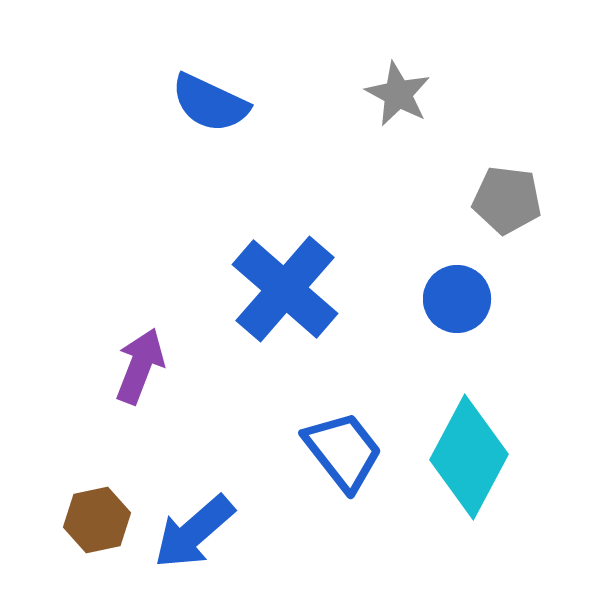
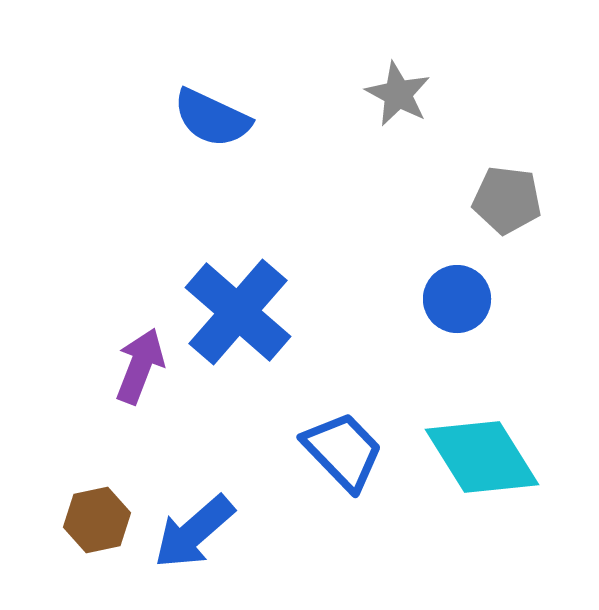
blue semicircle: moved 2 px right, 15 px down
blue cross: moved 47 px left, 23 px down
blue trapezoid: rotated 6 degrees counterclockwise
cyan diamond: moved 13 px right; rotated 60 degrees counterclockwise
